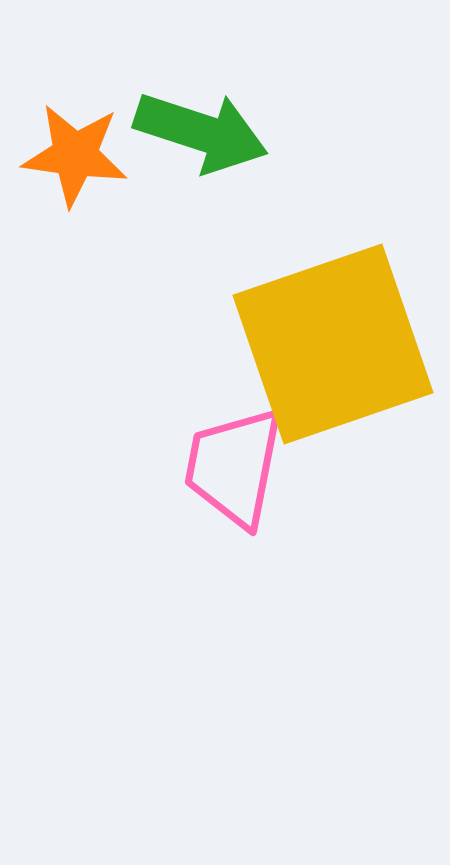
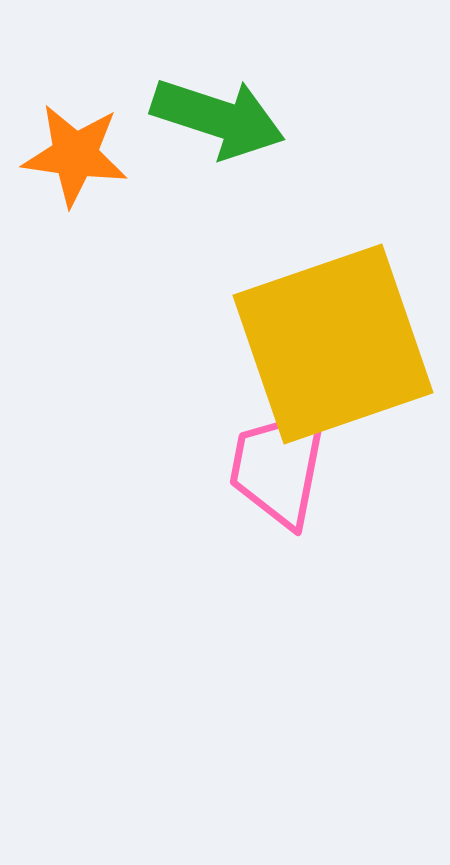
green arrow: moved 17 px right, 14 px up
pink trapezoid: moved 45 px right
